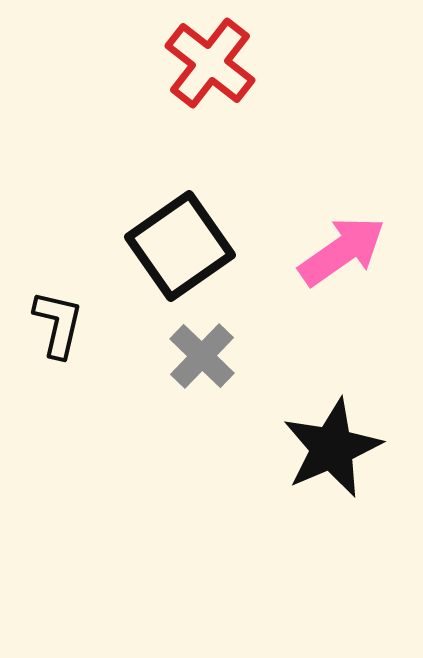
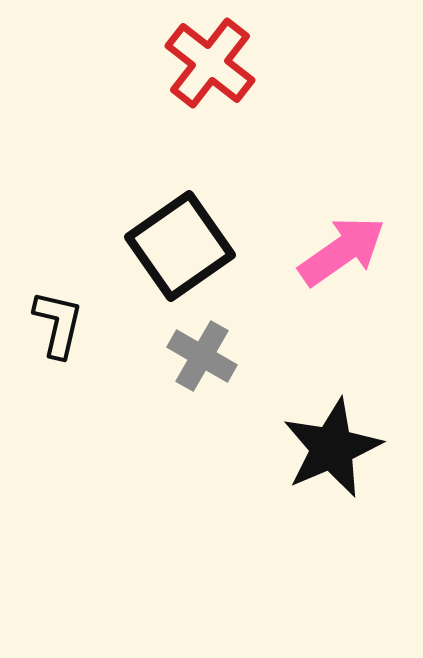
gray cross: rotated 14 degrees counterclockwise
